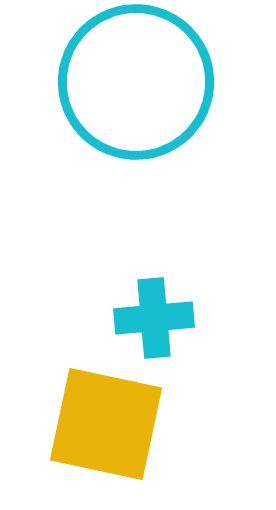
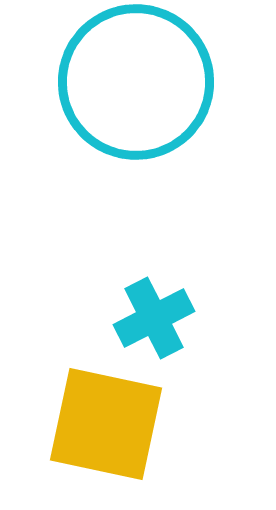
cyan cross: rotated 22 degrees counterclockwise
